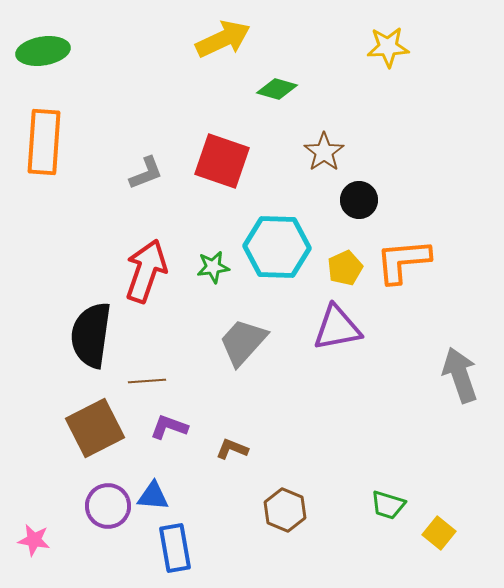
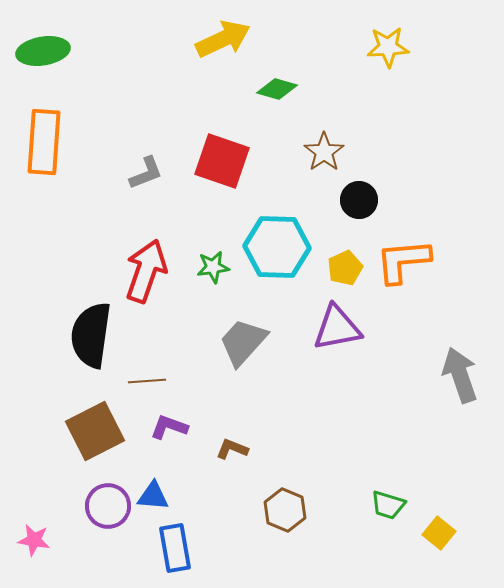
brown square: moved 3 px down
